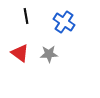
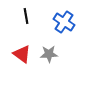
red triangle: moved 2 px right, 1 px down
